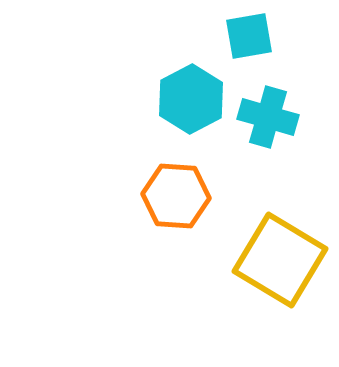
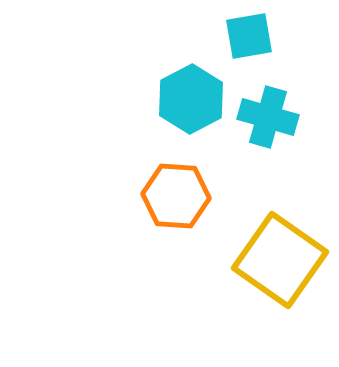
yellow square: rotated 4 degrees clockwise
